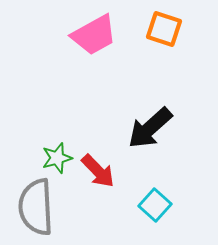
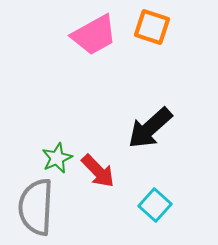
orange square: moved 12 px left, 2 px up
green star: rotated 8 degrees counterclockwise
gray semicircle: rotated 6 degrees clockwise
